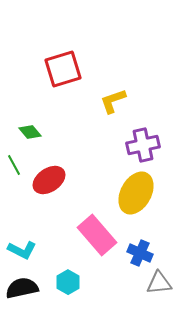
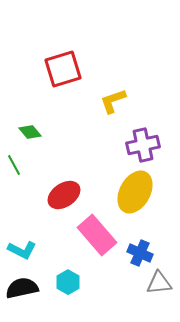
red ellipse: moved 15 px right, 15 px down
yellow ellipse: moved 1 px left, 1 px up
